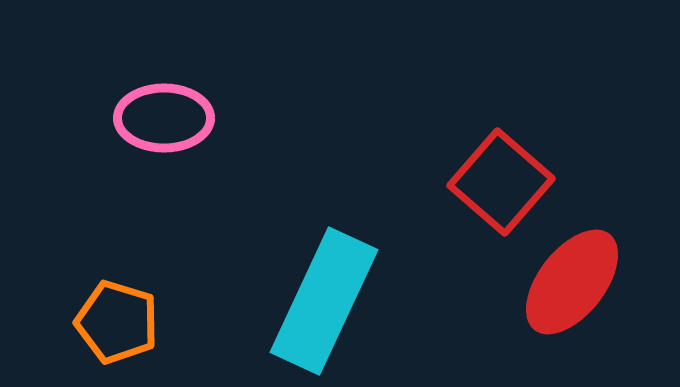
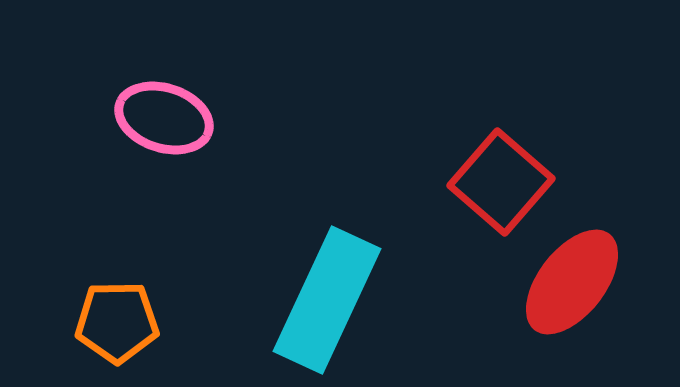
pink ellipse: rotated 18 degrees clockwise
cyan rectangle: moved 3 px right, 1 px up
orange pentagon: rotated 18 degrees counterclockwise
